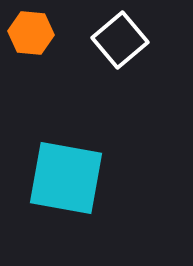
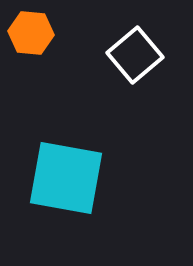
white square: moved 15 px right, 15 px down
